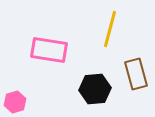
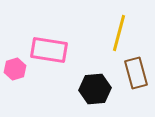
yellow line: moved 9 px right, 4 px down
brown rectangle: moved 1 px up
pink hexagon: moved 33 px up
